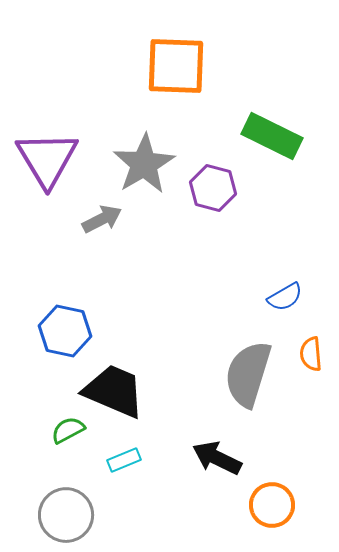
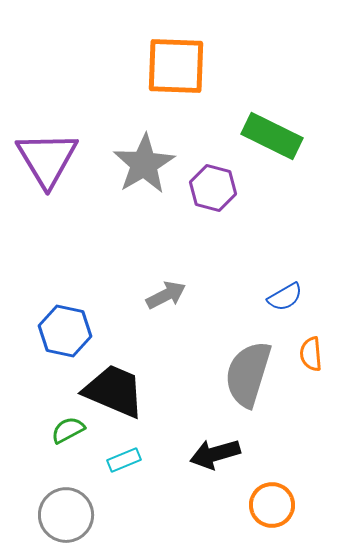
gray arrow: moved 64 px right, 76 px down
black arrow: moved 2 px left, 4 px up; rotated 42 degrees counterclockwise
